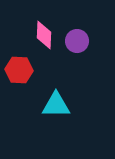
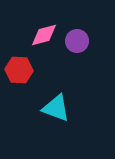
pink diamond: rotated 72 degrees clockwise
cyan triangle: moved 3 px down; rotated 20 degrees clockwise
